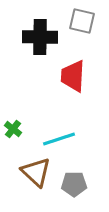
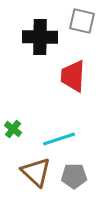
gray pentagon: moved 8 px up
